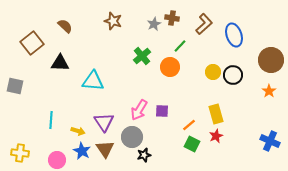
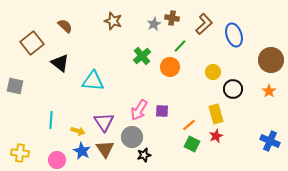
black triangle: rotated 36 degrees clockwise
black circle: moved 14 px down
